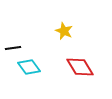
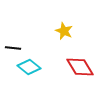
black line: rotated 14 degrees clockwise
cyan diamond: rotated 15 degrees counterclockwise
